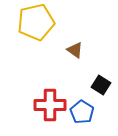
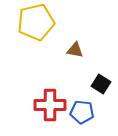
brown triangle: rotated 24 degrees counterclockwise
black square: moved 1 px up
blue pentagon: rotated 25 degrees counterclockwise
